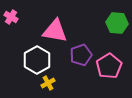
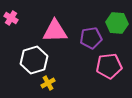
pink cross: moved 1 px down
pink triangle: rotated 12 degrees counterclockwise
purple pentagon: moved 10 px right, 17 px up; rotated 10 degrees clockwise
white hexagon: moved 3 px left; rotated 12 degrees clockwise
pink pentagon: rotated 25 degrees clockwise
